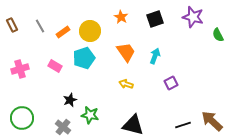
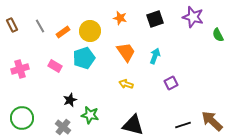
orange star: moved 1 px left, 1 px down; rotated 16 degrees counterclockwise
